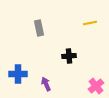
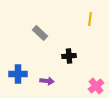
yellow line: moved 4 px up; rotated 72 degrees counterclockwise
gray rectangle: moved 1 px right, 5 px down; rotated 35 degrees counterclockwise
purple arrow: moved 1 px right, 3 px up; rotated 120 degrees clockwise
